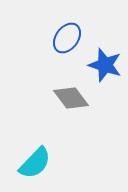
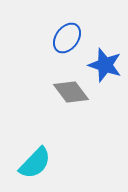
gray diamond: moved 6 px up
